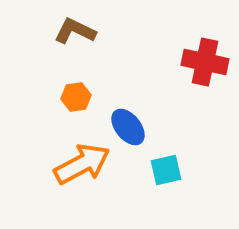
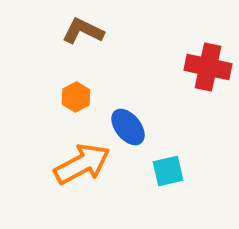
brown L-shape: moved 8 px right
red cross: moved 3 px right, 5 px down
orange hexagon: rotated 20 degrees counterclockwise
cyan square: moved 2 px right, 1 px down
